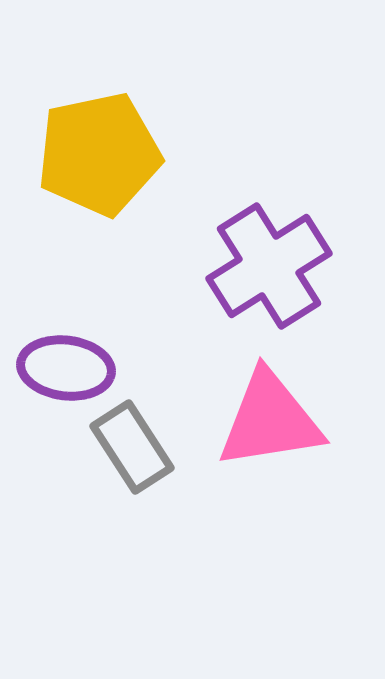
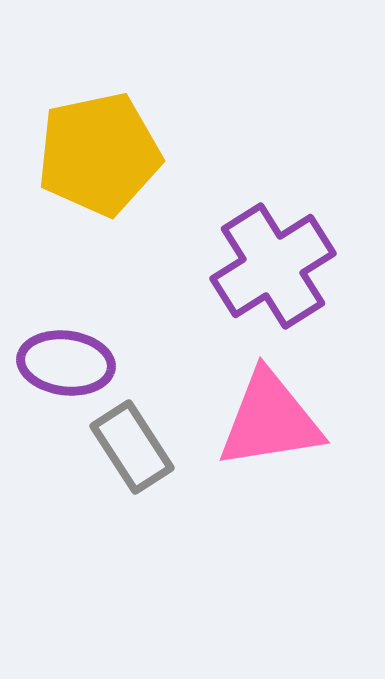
purple cross: moved 4 px right
purple ellipse: moved 5 px up
